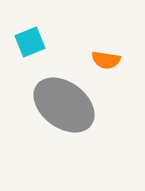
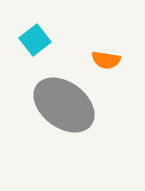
cyan square: moved 5 px right, 2 px up; rotated 16 degrees counterclockwise
